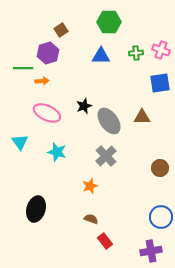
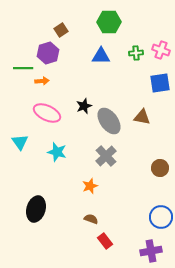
brown triangle: rotated 12 degrees clockwise
